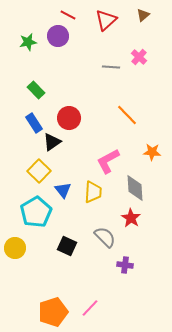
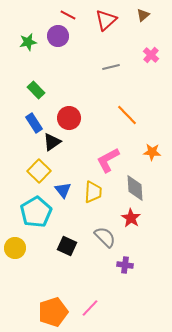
pink cross: moved 12 px right, 2 px up
gray line: rotated 18 degrees counterclockwise
pink L-shape: moved 1 px up
